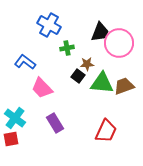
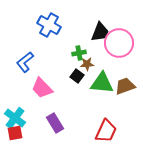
green cross: moved 12 px right, 5 px down
blue L-shape: rotated 75 degrees counterclockwise
black square: moved 1 px left
brown trapezoid: moved 1 px right
red square: moved 4 px right, 6 px up
